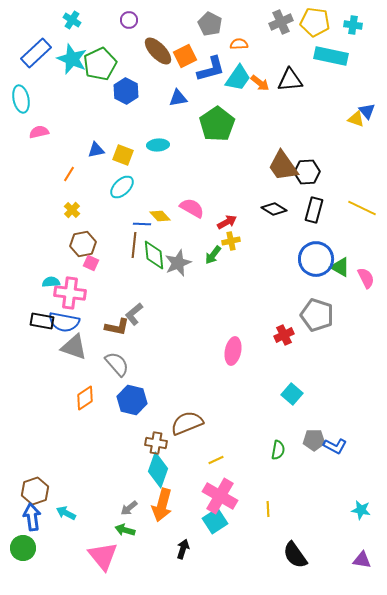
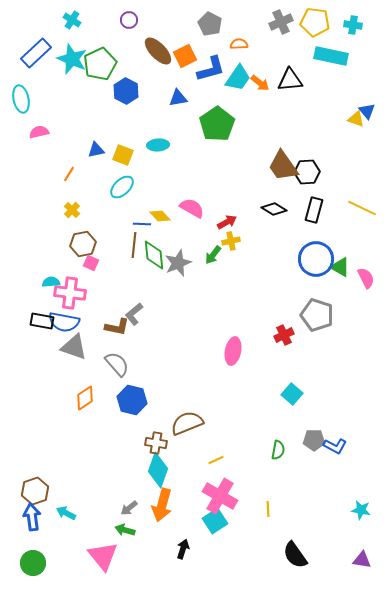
green circle at (23, 548): moved 10 px right, 15 px down
